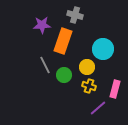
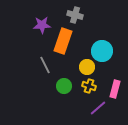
cyan circle: moved 1 px left, 2 px down
green circle: moved 11 px down
